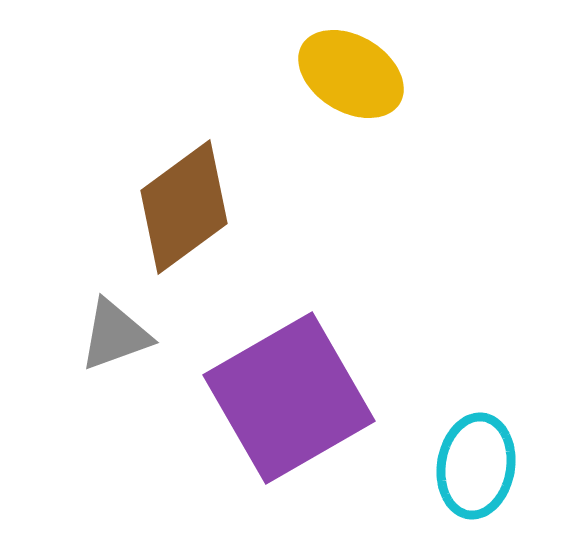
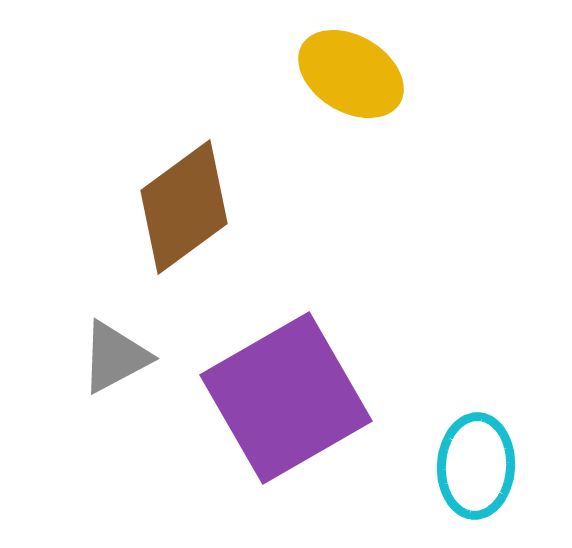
gray triangle: moved 22 px down; rotated 8 degrees counterclockwise
purple square: moved 3 px left
cyan ellipse: rotated 6 degrees counterclockwise
